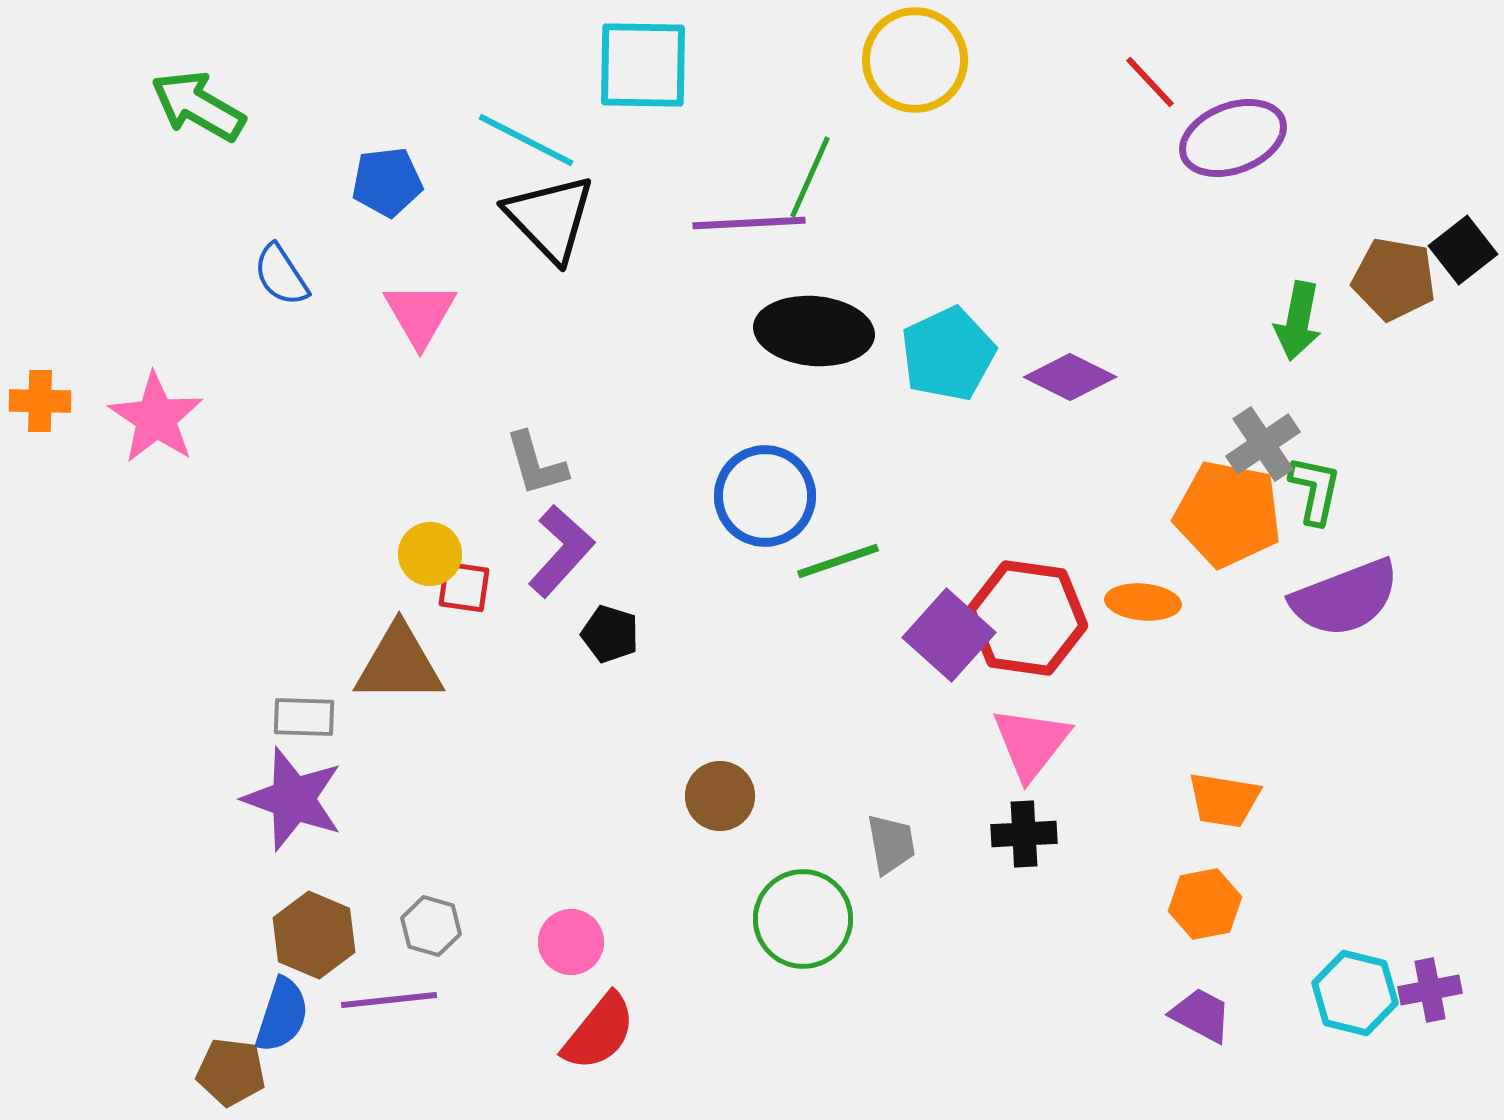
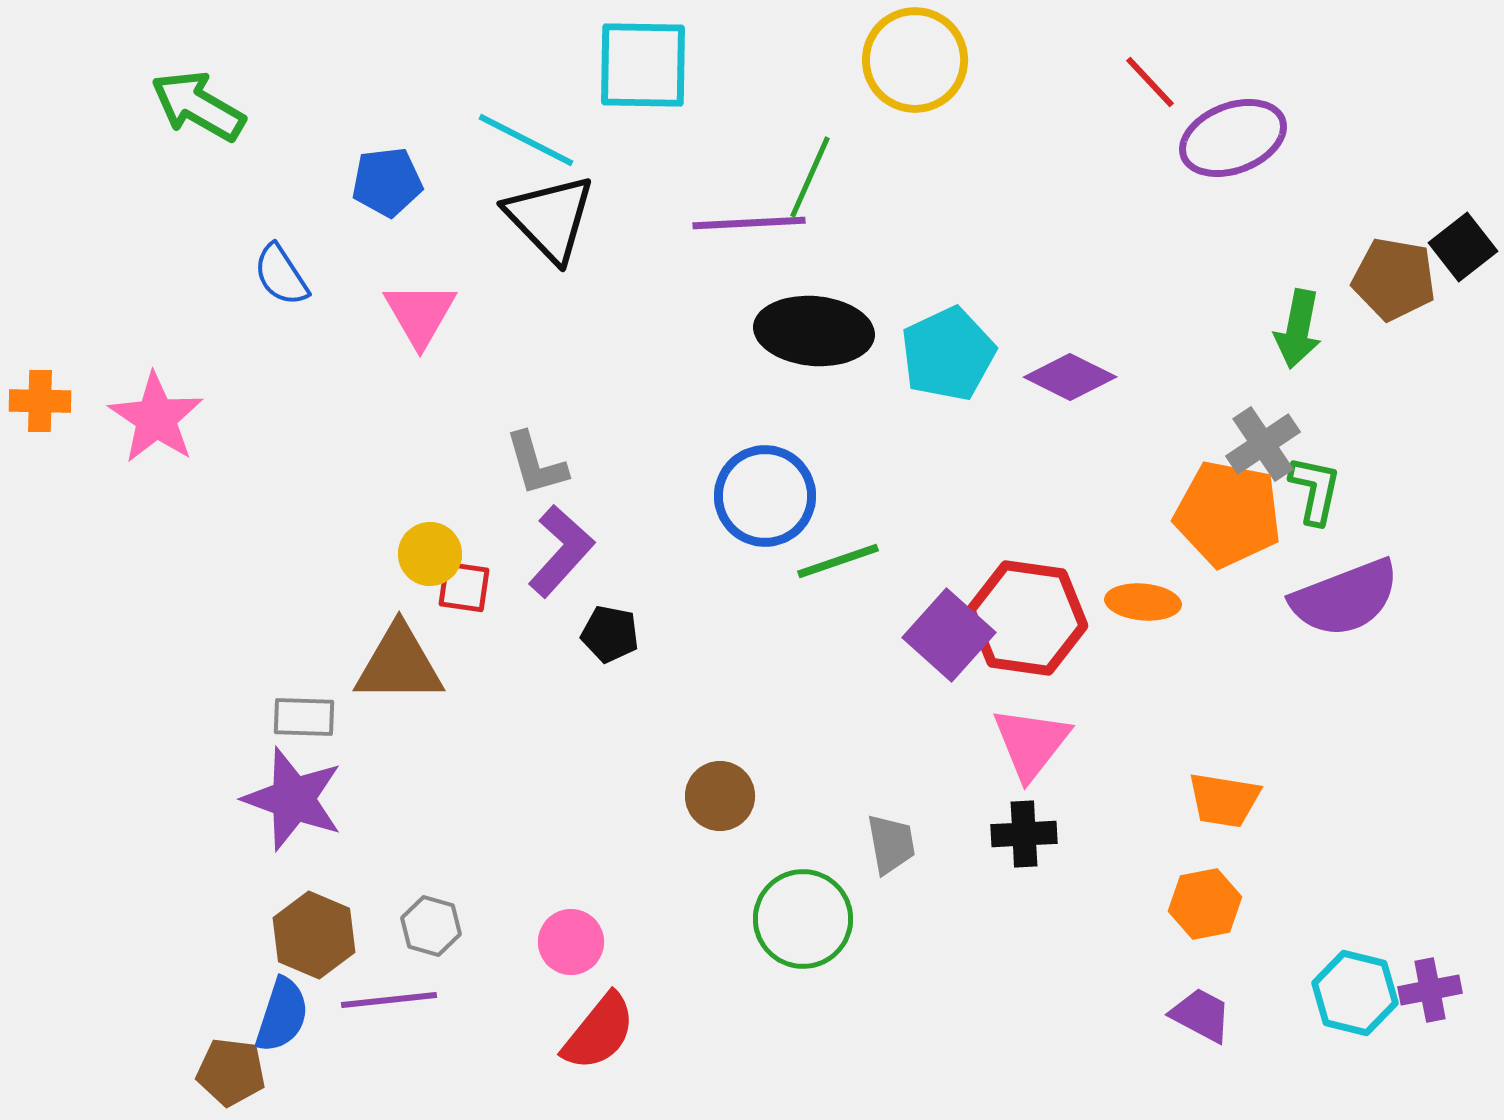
black square at (1463, 250): moved 3 px up
green arrow at (1298, 321): moved 8 px down
black pentagon at (610, 634): rotated 6 degrees counterclockwise
